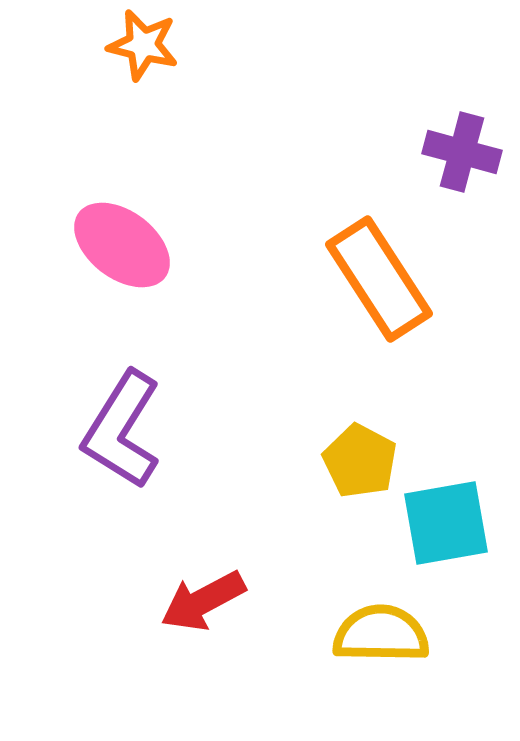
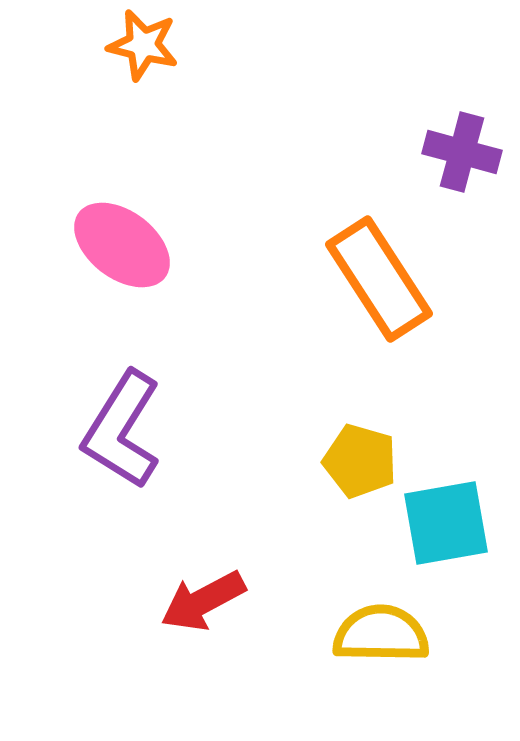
yellow pentagon: rotated 12 degrees counterclockwise
